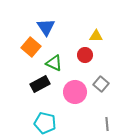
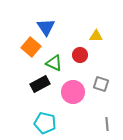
red circle: moved 5 px left
gray square: rotated 21 degrees counterclockwise
pink circle: moved 2 px left
